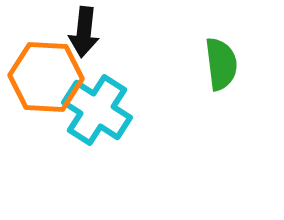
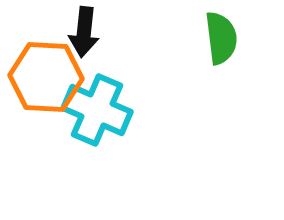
green semicircle: moved 26 px up
cyan cross: rotated 10 degrees counterclockwise
